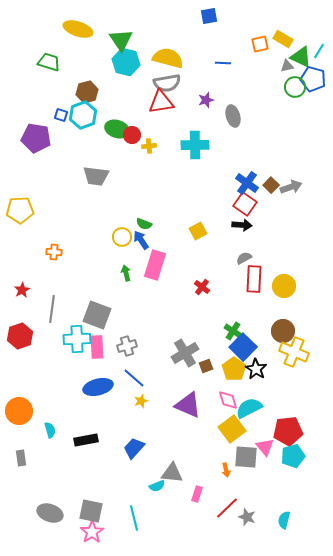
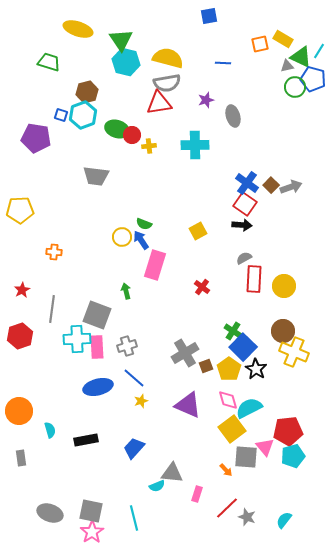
red triangle at (161, 102): moved 2 px left, 1 px down
green arrow at (126, 273): moved 18 px down
yellow pentagon at (234, 369): moved 5 px left
orange arrow at (226, 470): rotated 32 degrees counterclockwise
cyan semicircle at (284, 520): rotated 24 degrees clockwise
